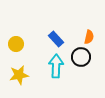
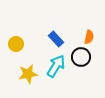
cyan arrow: rotated 30 degrees clockwise
yellow star: moved 9 px right, 1 px up
